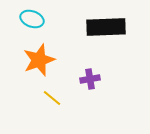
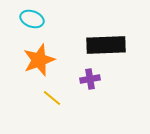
black rectangle: moved 18 px down
